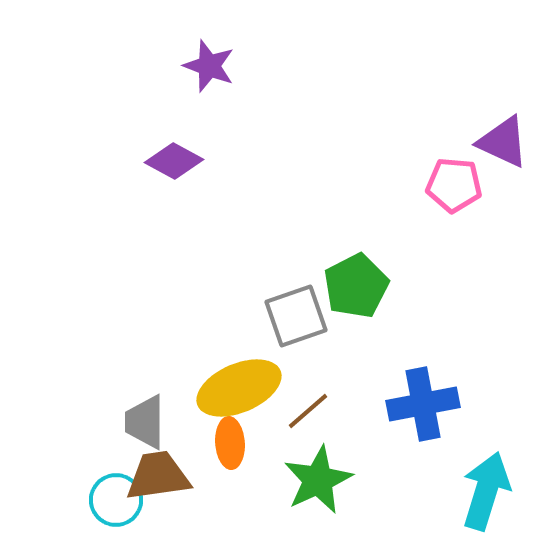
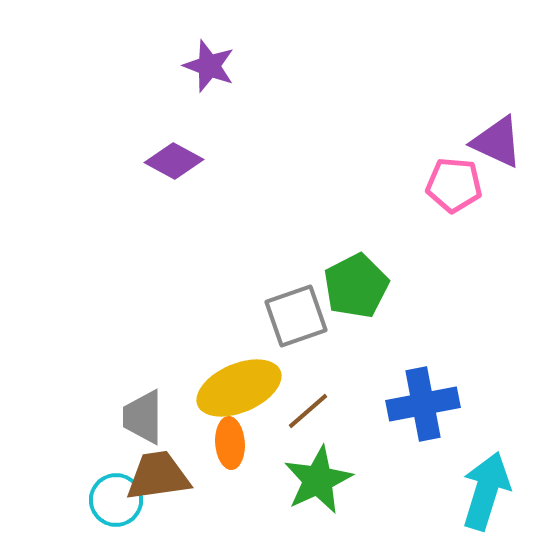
purple triangle: moved 6 px left
gray trapezoid: moved 2 px left, 5 px up
